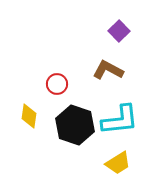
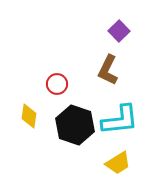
brown L-shape: rotated 92 degrees counterclockwise
